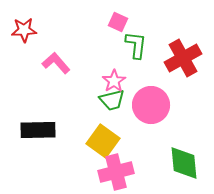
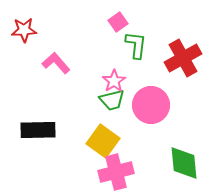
pink square: rotated 30 degrees clockwise
